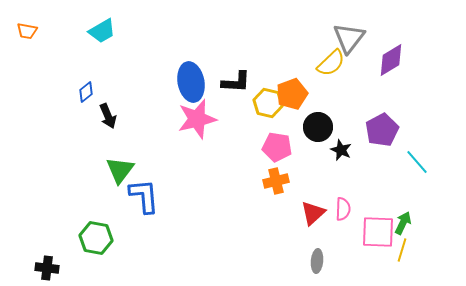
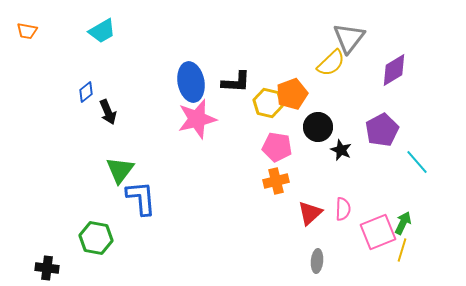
purple diamond: moved 3 px right, 10 px down
black arrow: moved 4 px up
blue L-shape: moved 3 px left, 2 px down
red triangle: moved 3 px left
pink square: rotated 24 degrees counterclockwise
